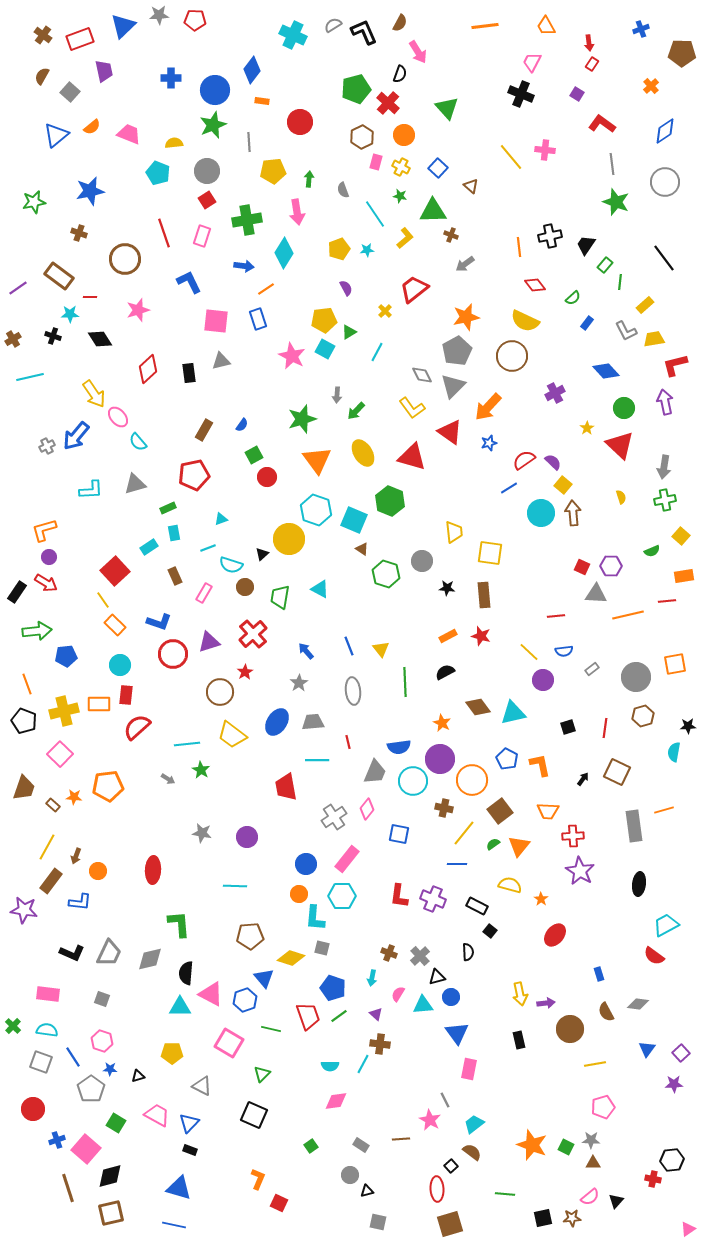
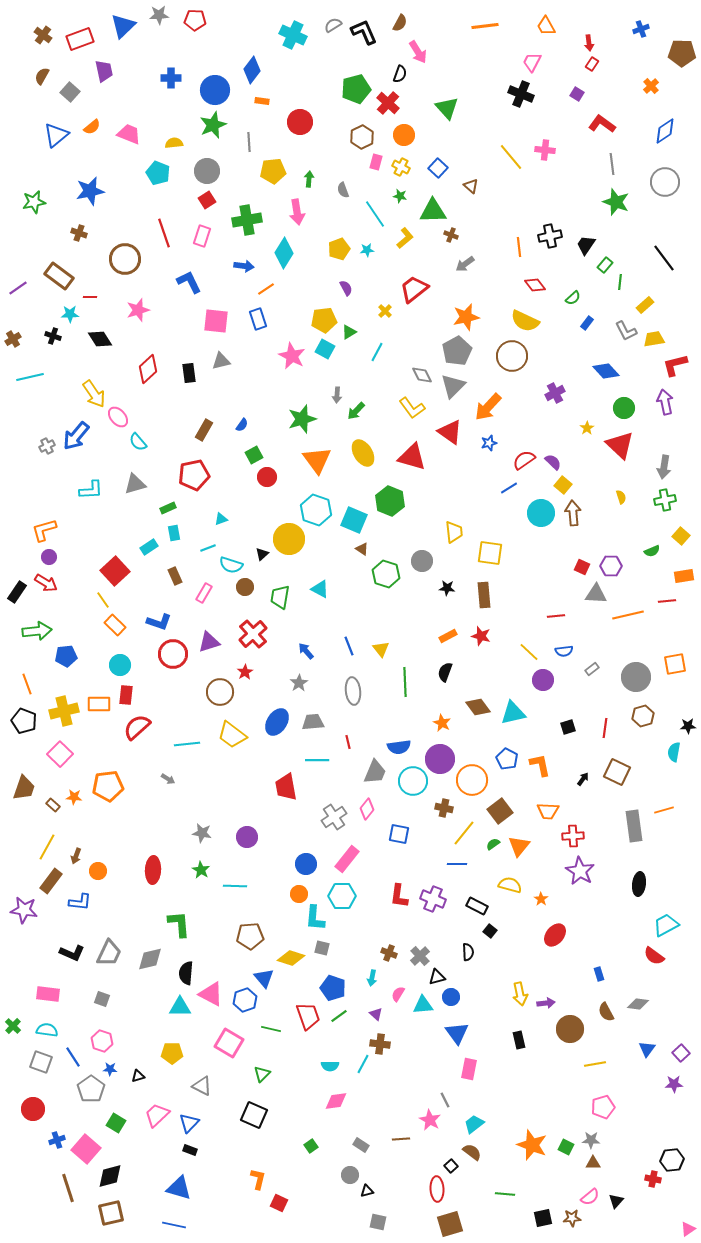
black semicircle at (445, 672): rotated 42 degrees counterclockwise
green star at (201, 770): moved 100 px down
pink trapezoid at (157, 1115): rotated 72 degrees counterclockwise
orange L-shape at (258, 1179): rotated 10 degrees counterclockwise
